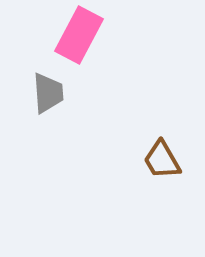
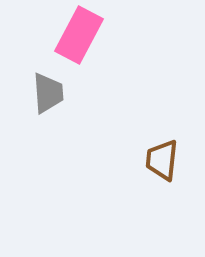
brown trapezoid: rotated 36 degrees clockwise
